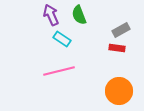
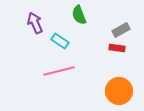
purple arrow: moved 16 px left, 8 px down
cyan rectangle: moved 2 px left, 2 px down
